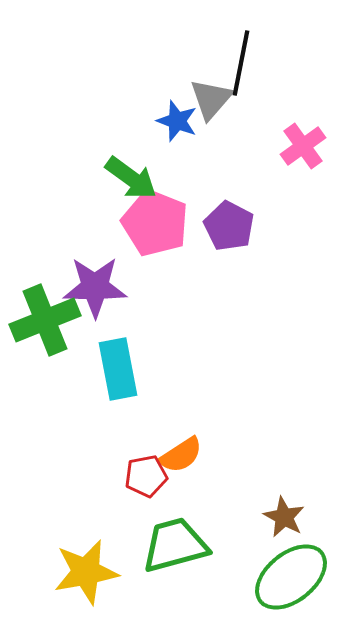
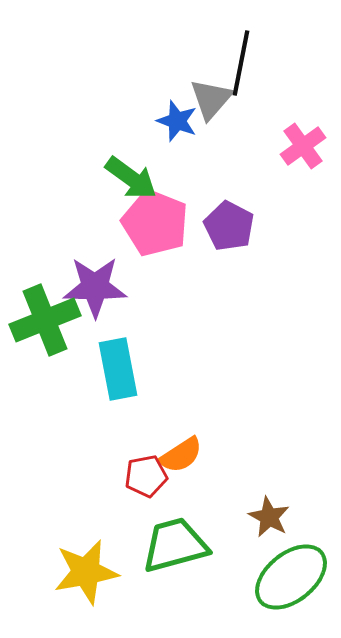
brown star: moved 15 px left
